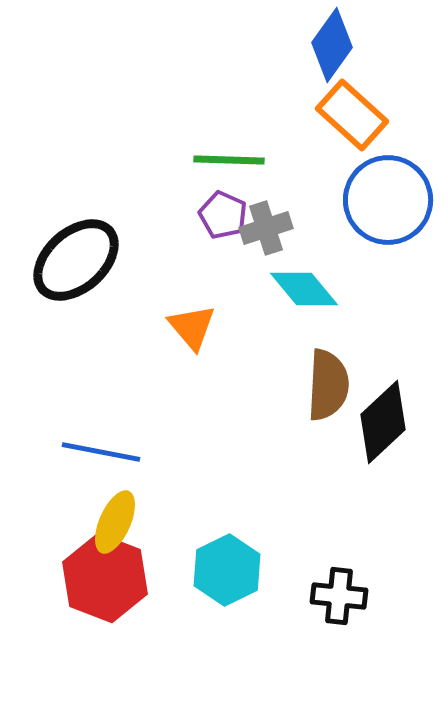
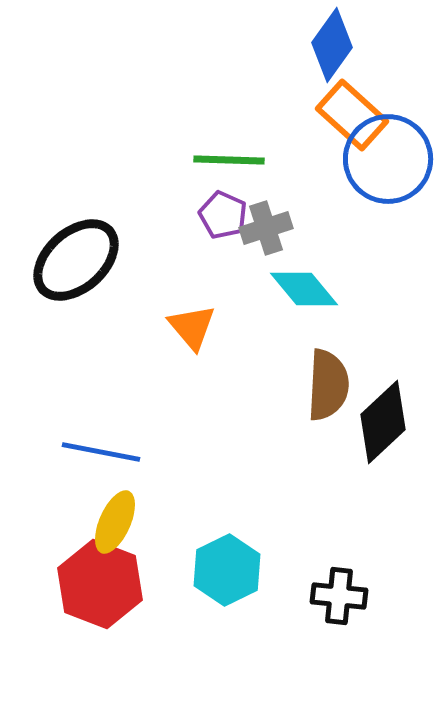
blue circle: moved 41 px up
red hexagon: moved 5 px left, 6 px down
